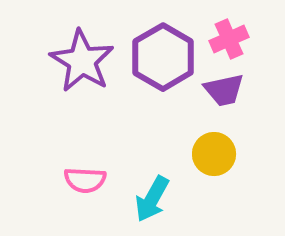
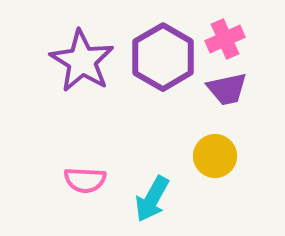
pink cross: moved 4 px left
purple trapezoid: moved 3 px right, 1 px up
yellow circle: moved 1 px right, 2 px down
